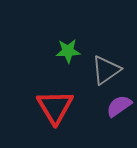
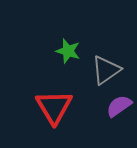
green star: rotated 20 degrees clockwise
red triangle: moved 1 px left
